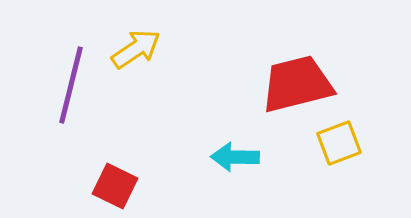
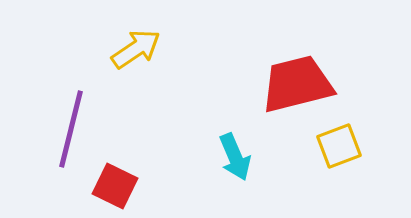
purple line: moved 44 px down
yellow square: moved 3 px down
cyan arrow: rotated 114 degrees counterclockwise
